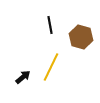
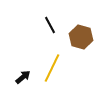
black line: rotated 18 degrees counterclockwise
yellow line: moved 1 px right, 1 px down
